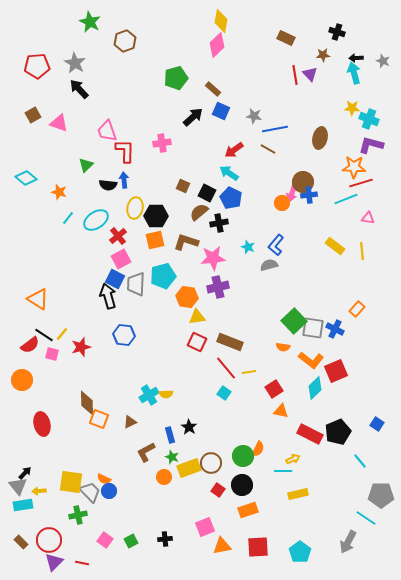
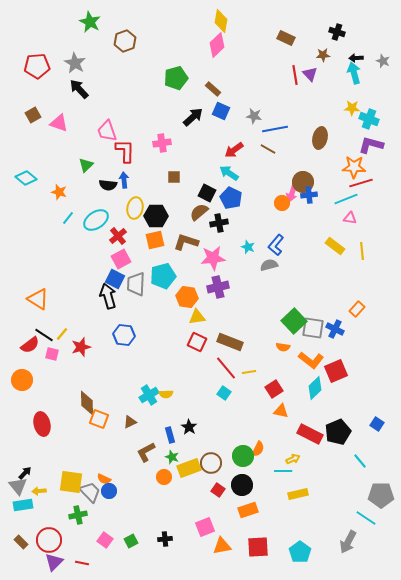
brown square at (183, 186): moved 9 px left, 9 px up; rotated 24 degrees counterclockwise
pink triangle at (368, 218): moved 18 px left
